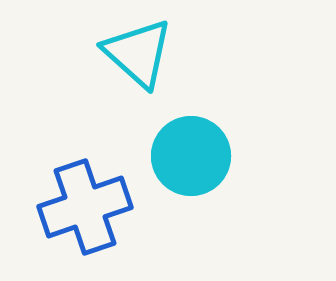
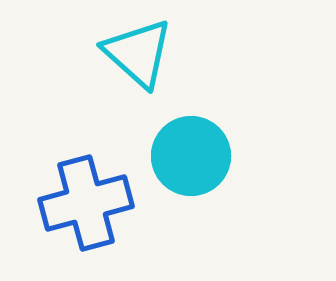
blue cross: moved 1 px right, 4 px up; rotated 4 degrees clockwise
